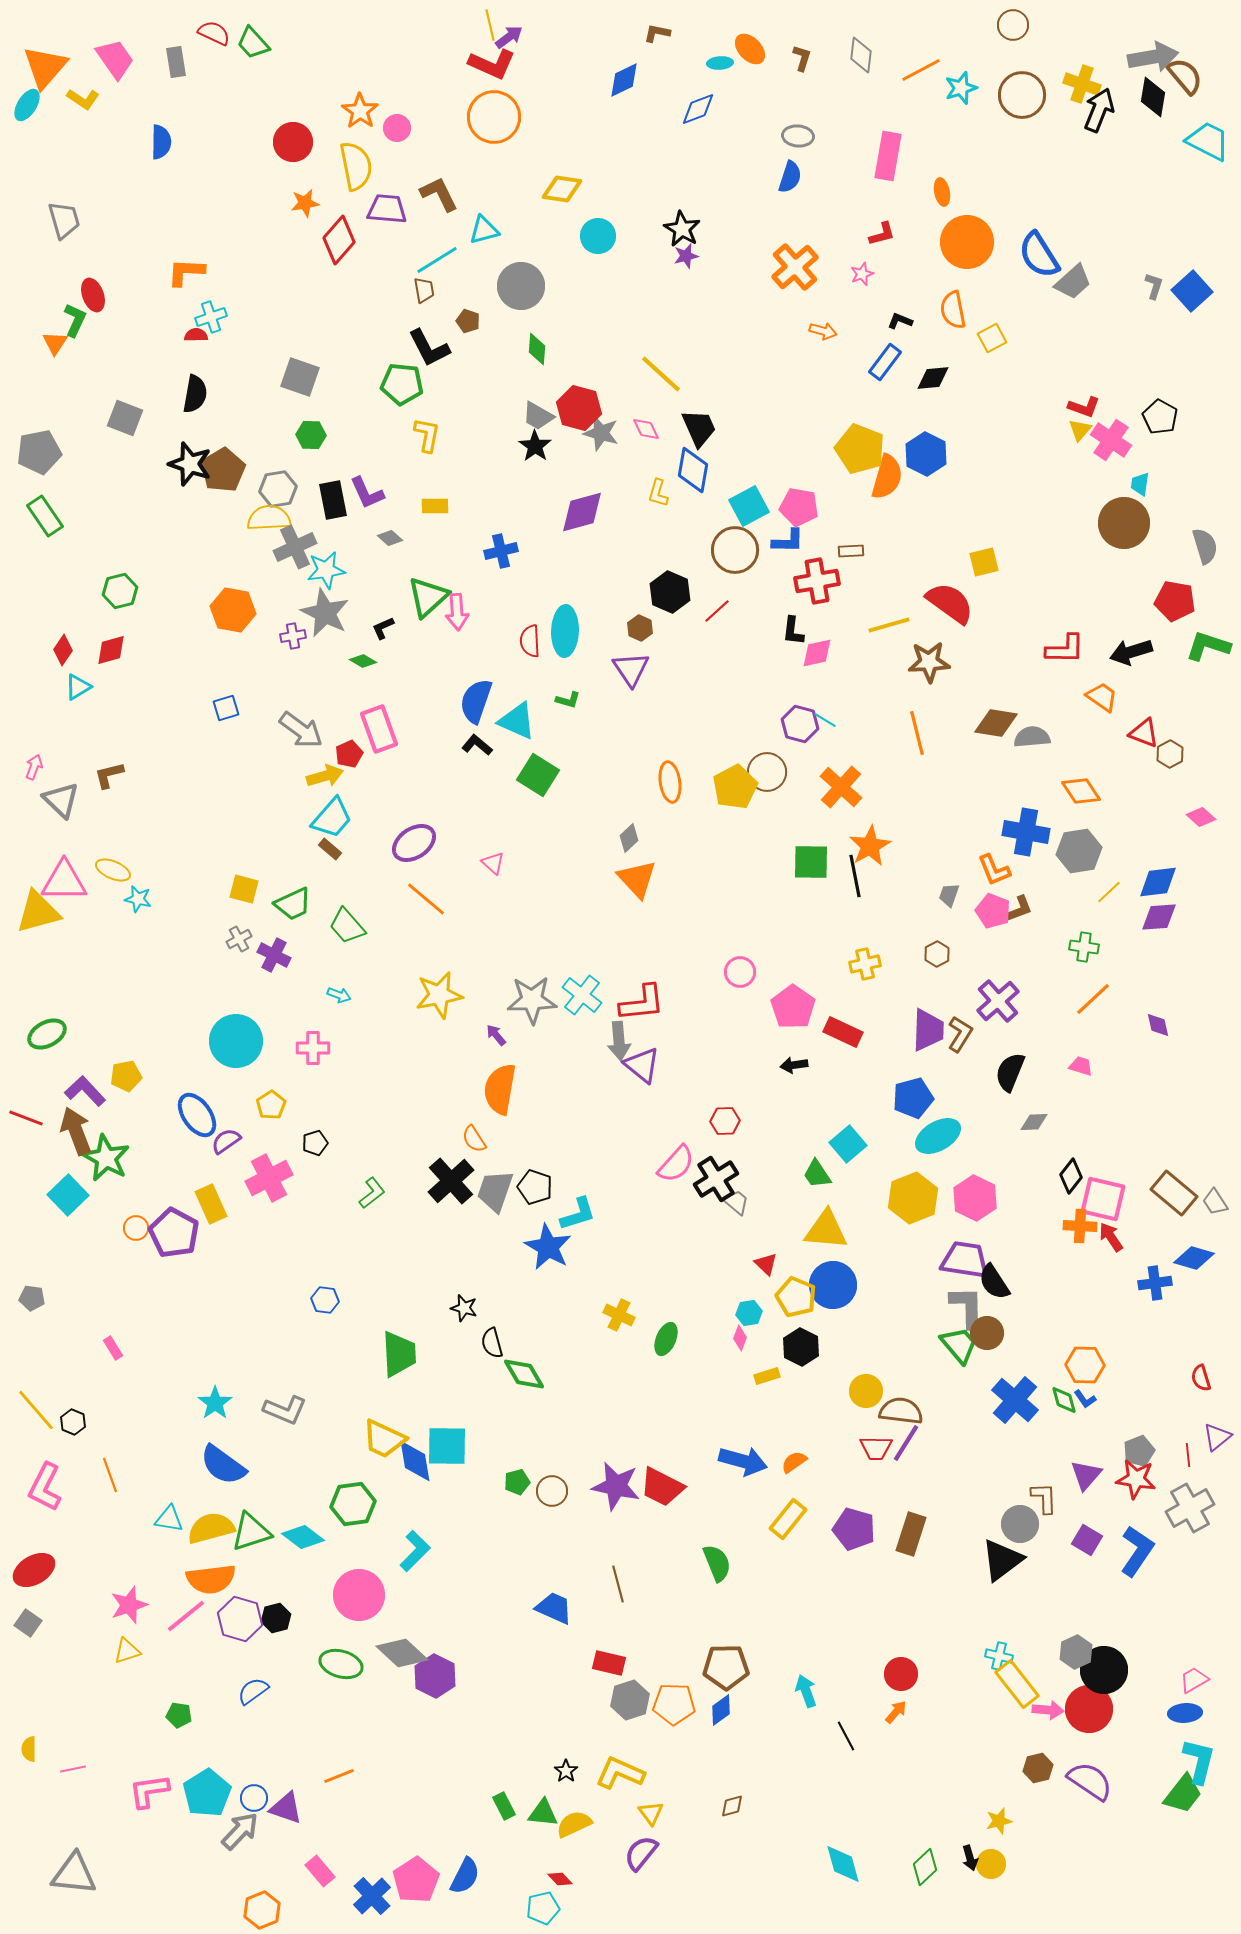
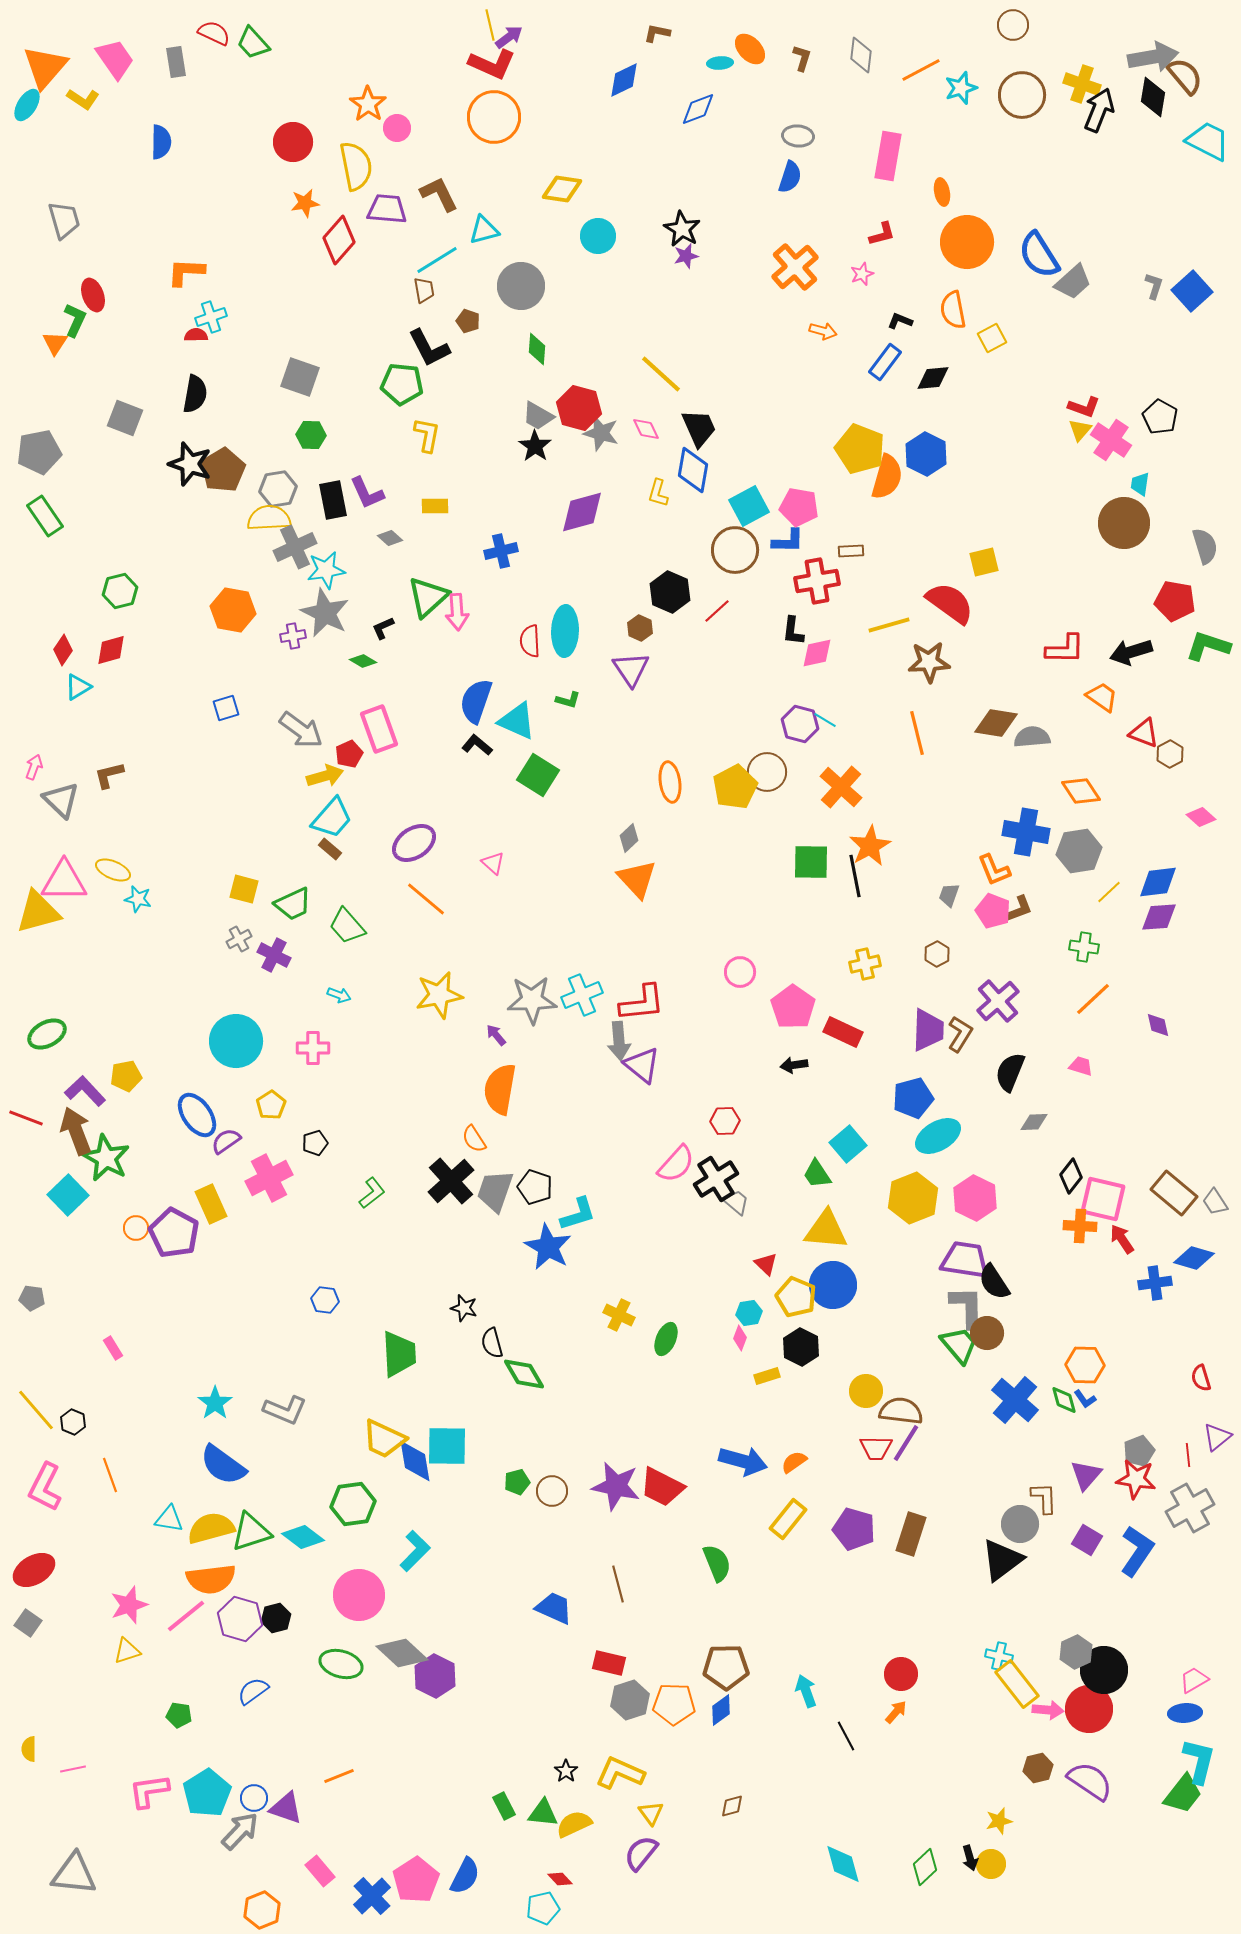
orange star at (360, 111): moved 8 px right, 7 px up
cyan cross at (582, 995): rotated 30 degrees clockwise
red arrow at (1111, 1237): moved 11 px right, 2 px down
